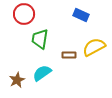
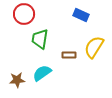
yellow semicircle: rotated 30 degrees counterclockwise
brown star: rotated 21 degrees clockwise
